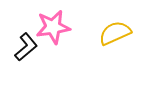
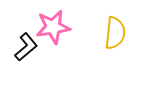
yellow semicircle: rotated 120 degrees clockwise
